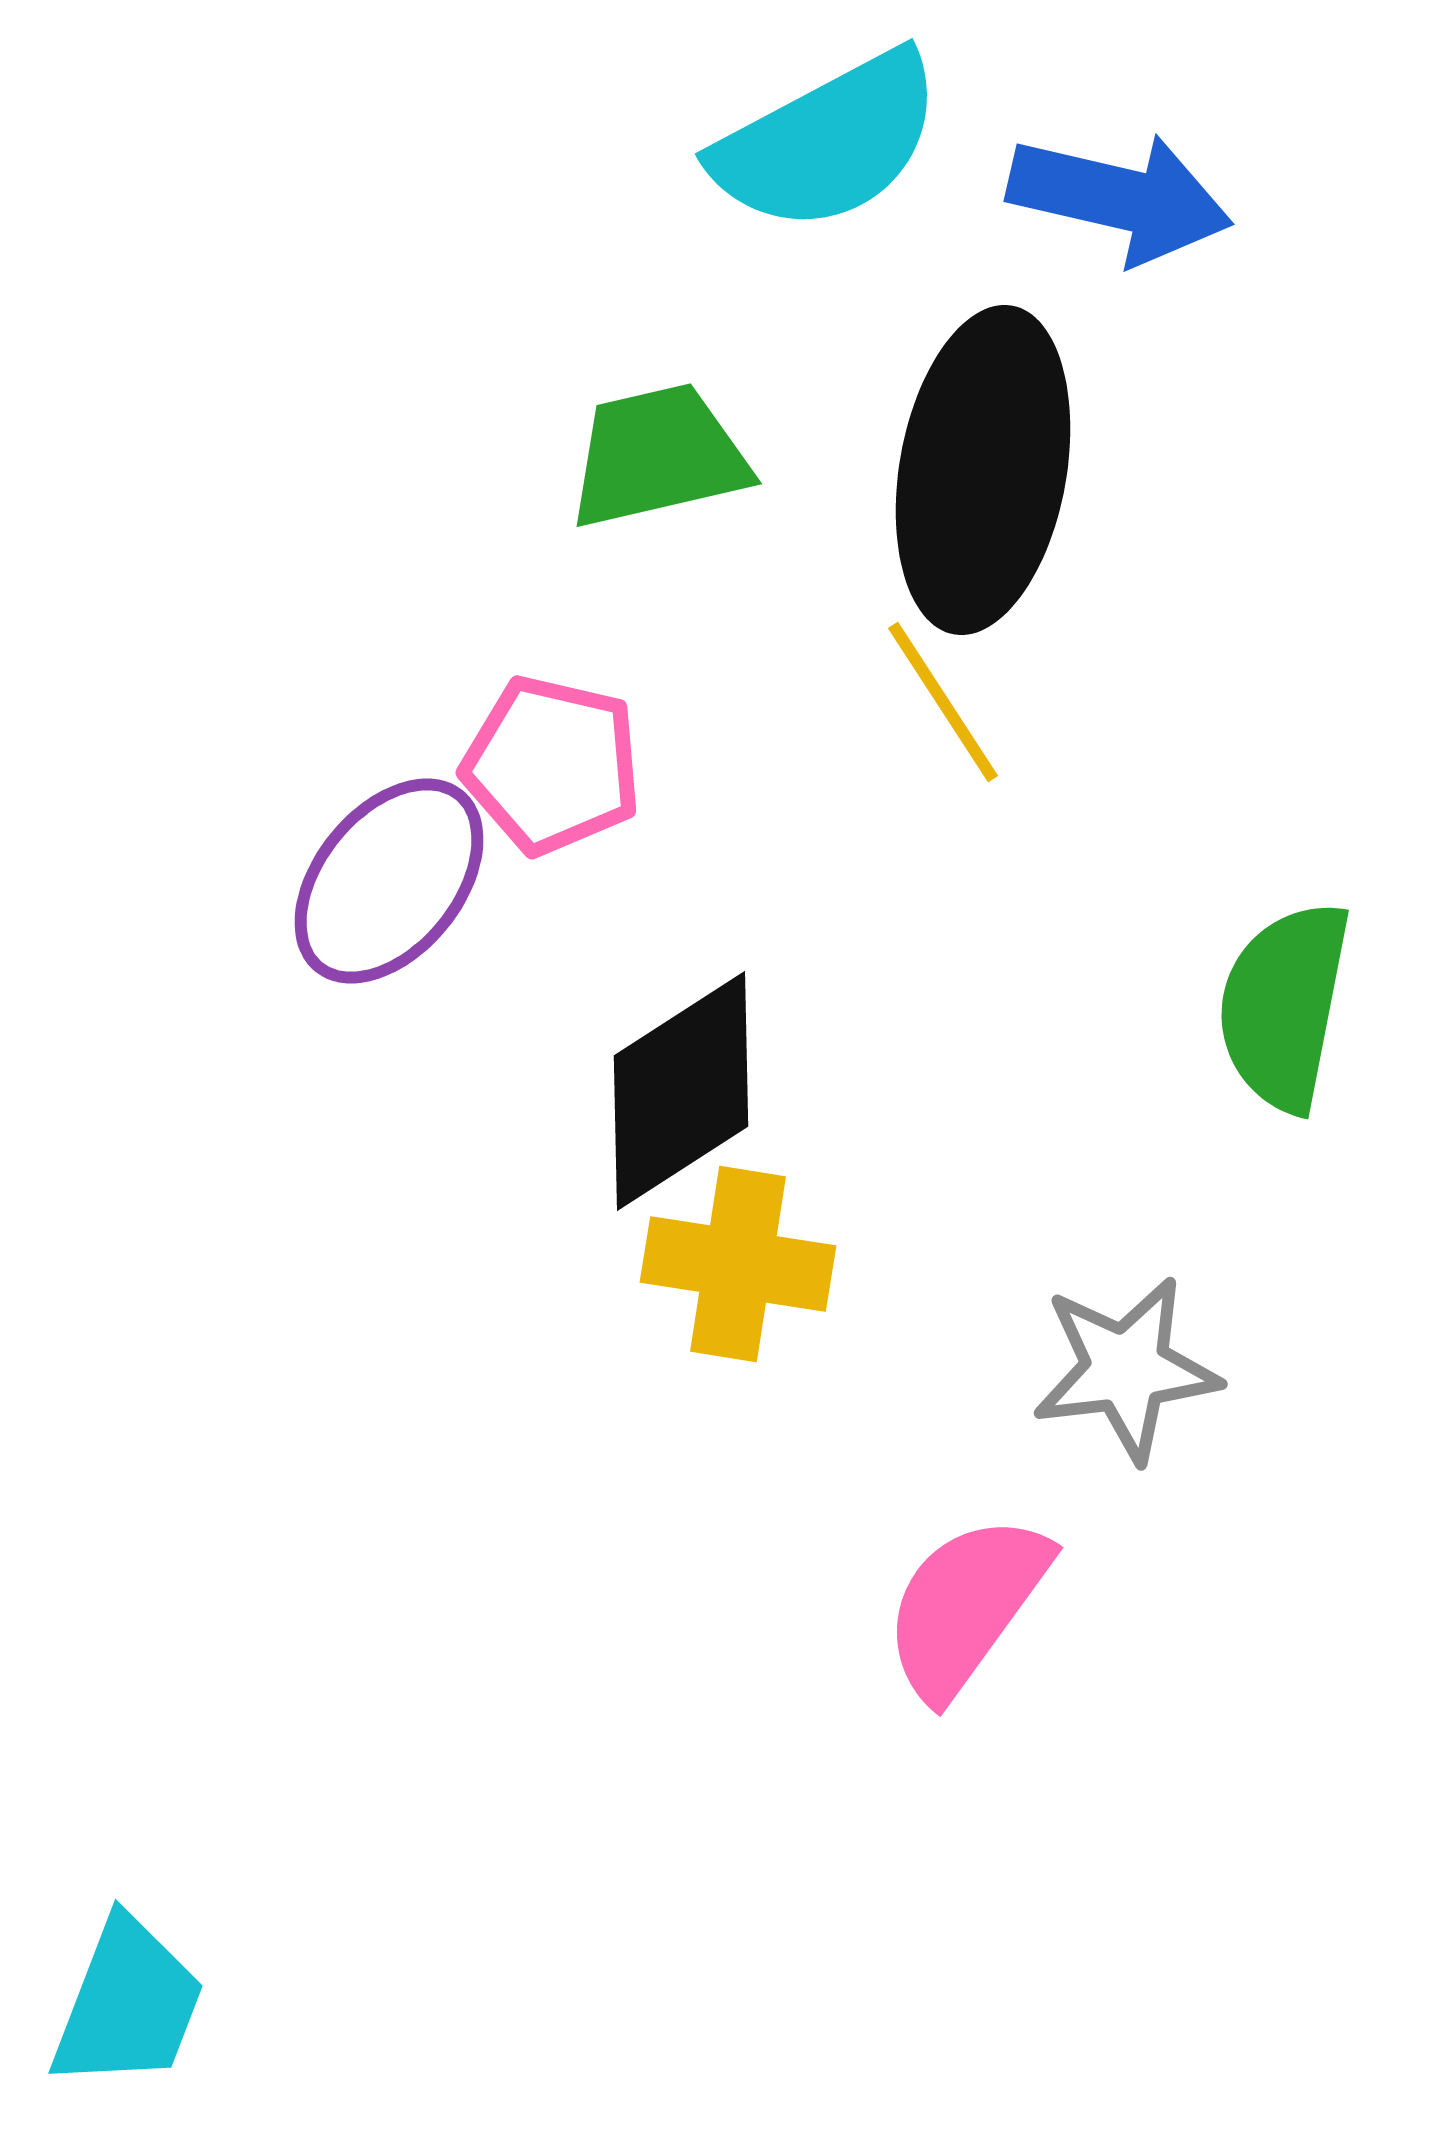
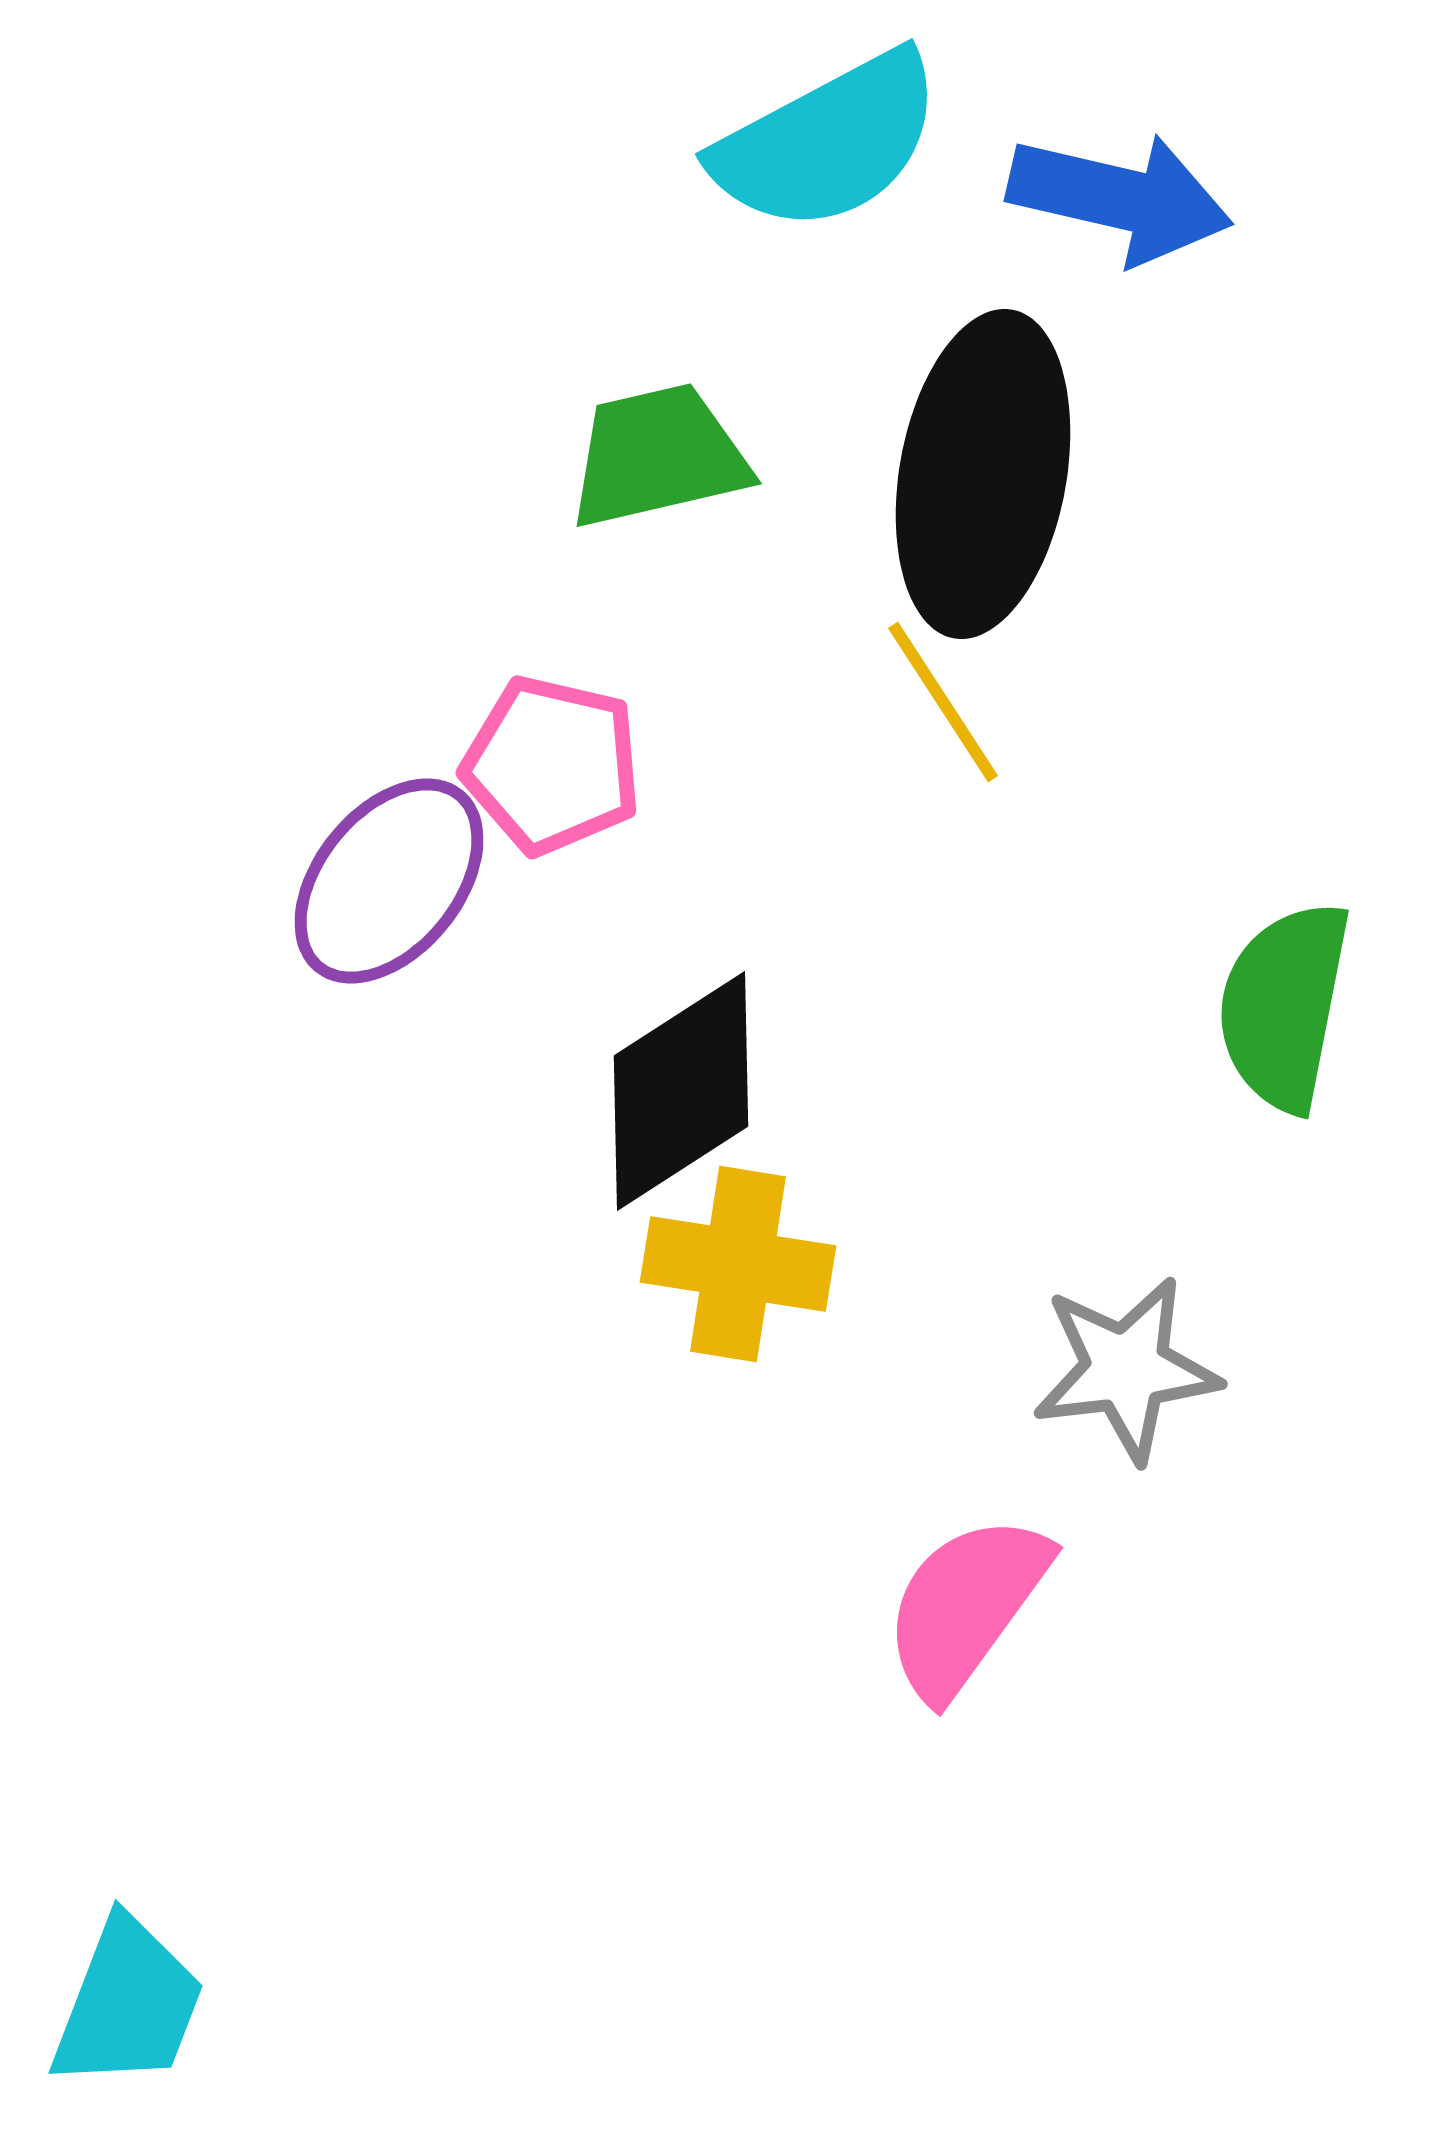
black ellipse: moved 4 px down
